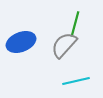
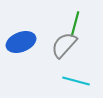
cyan line: rotated 28 degrees clockwise
